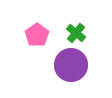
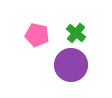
pink pentagon: rotated 25 degrees counterclockwise
